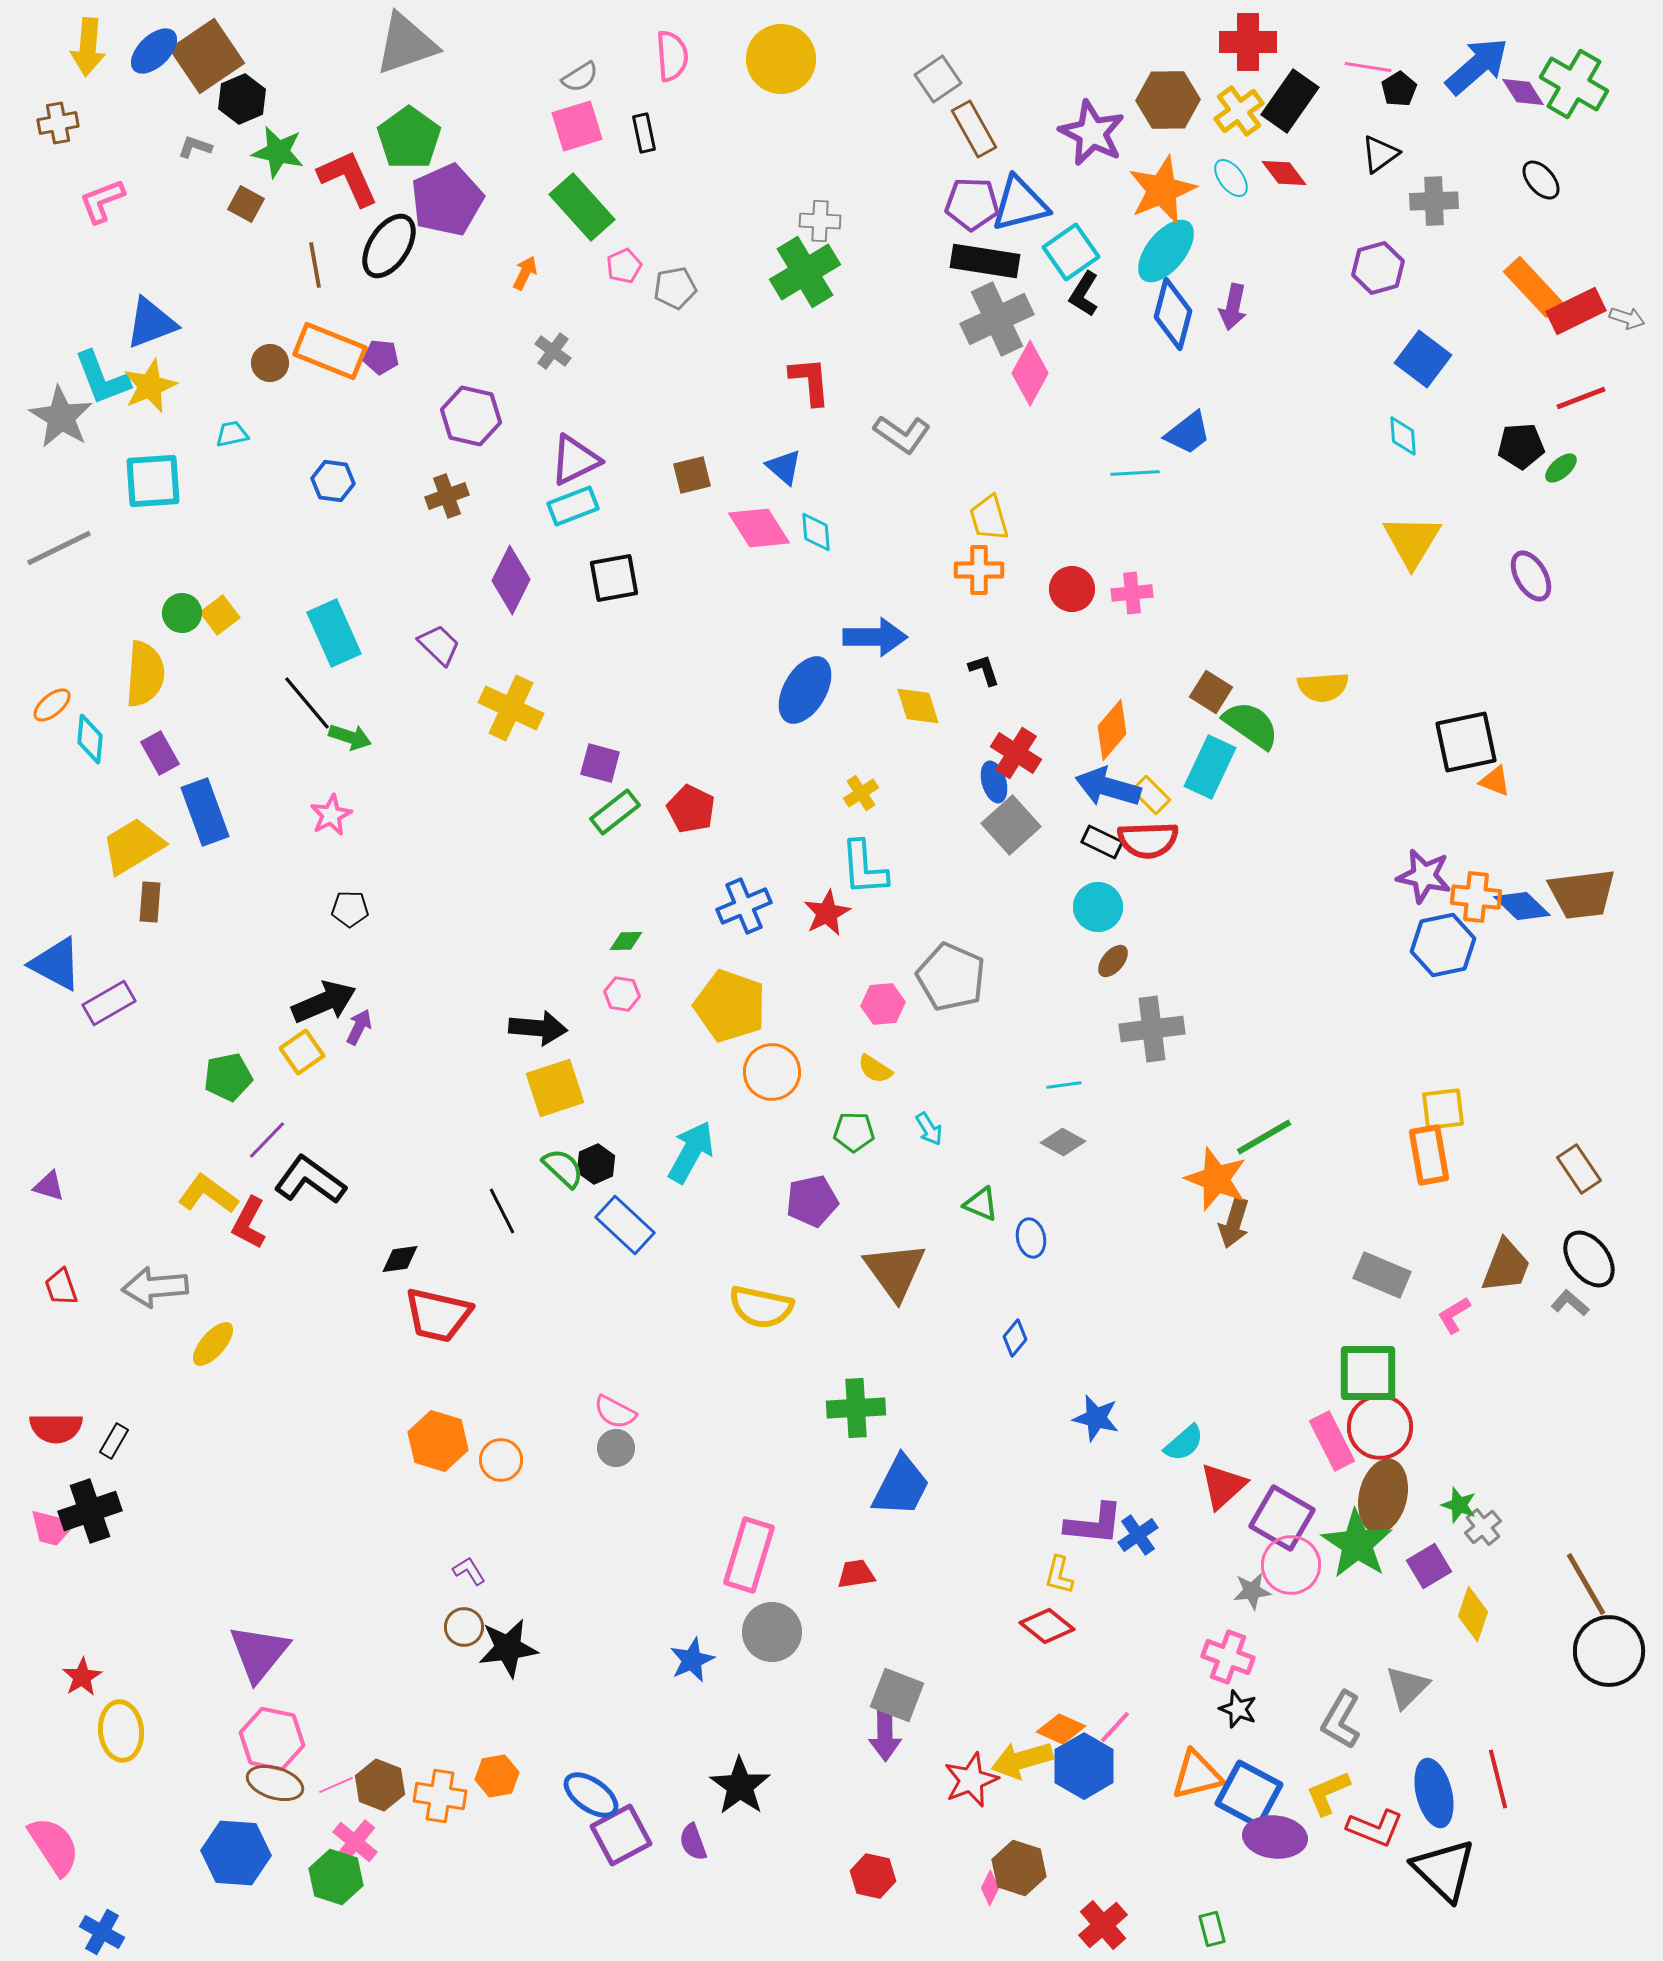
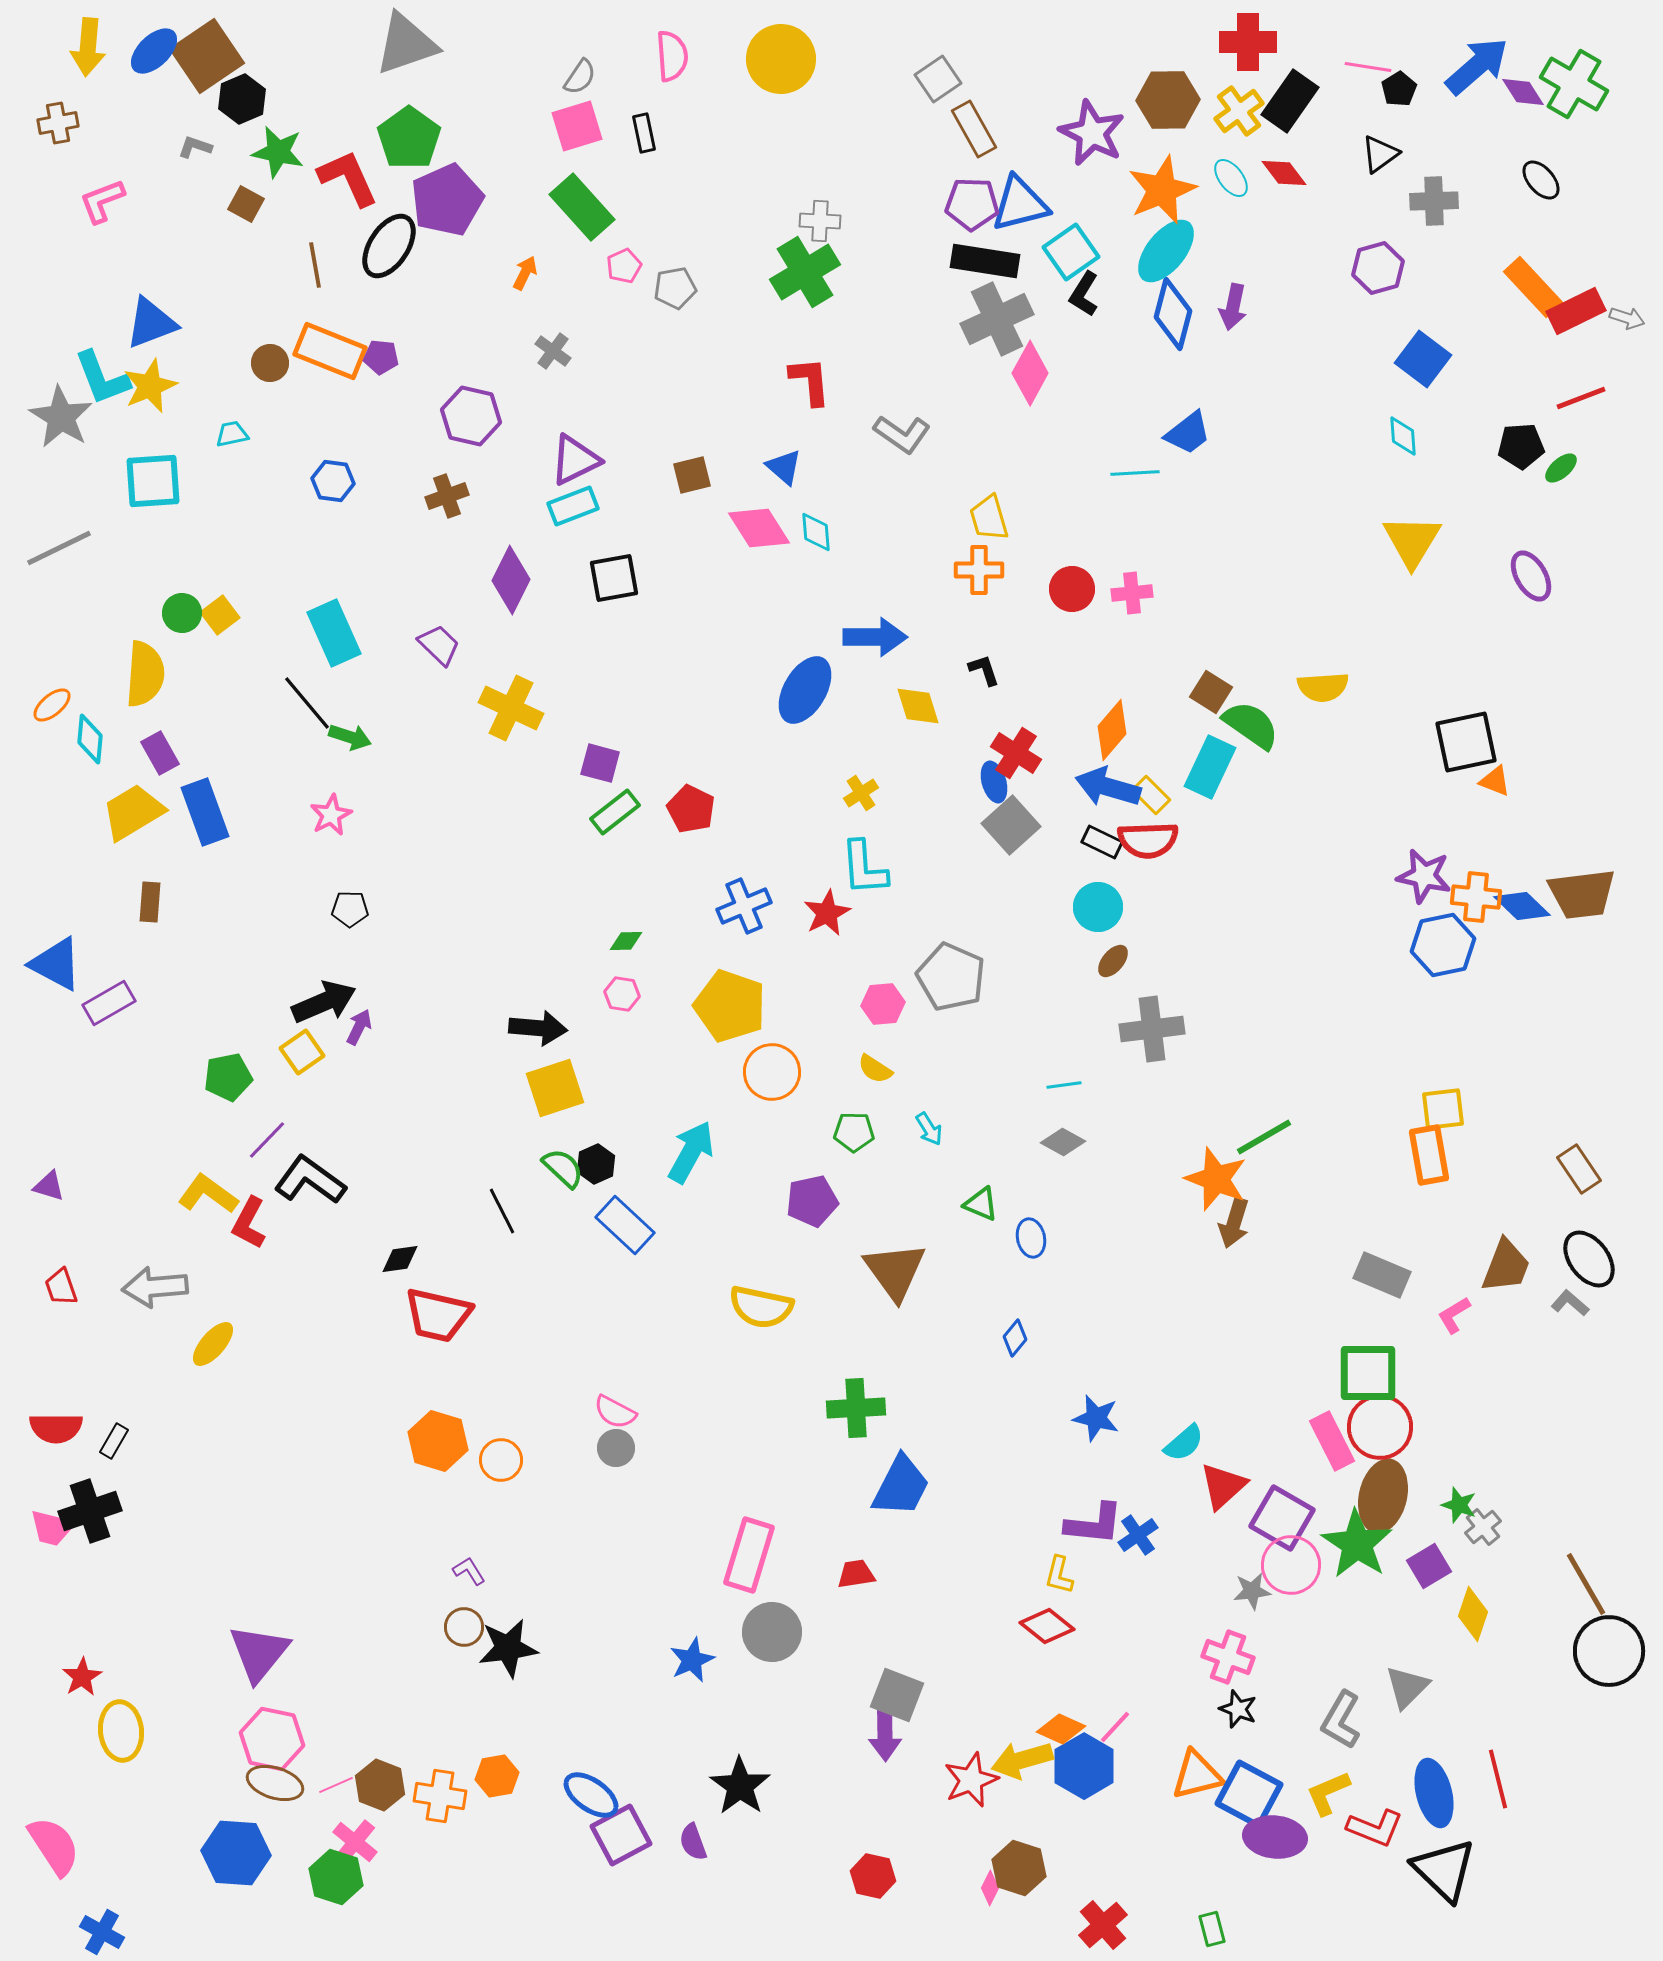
gray semicircle at (580, 77): rotated 24 degrees counterclockwise
yellow trapezoid at (133, 846): moved 34 px up
